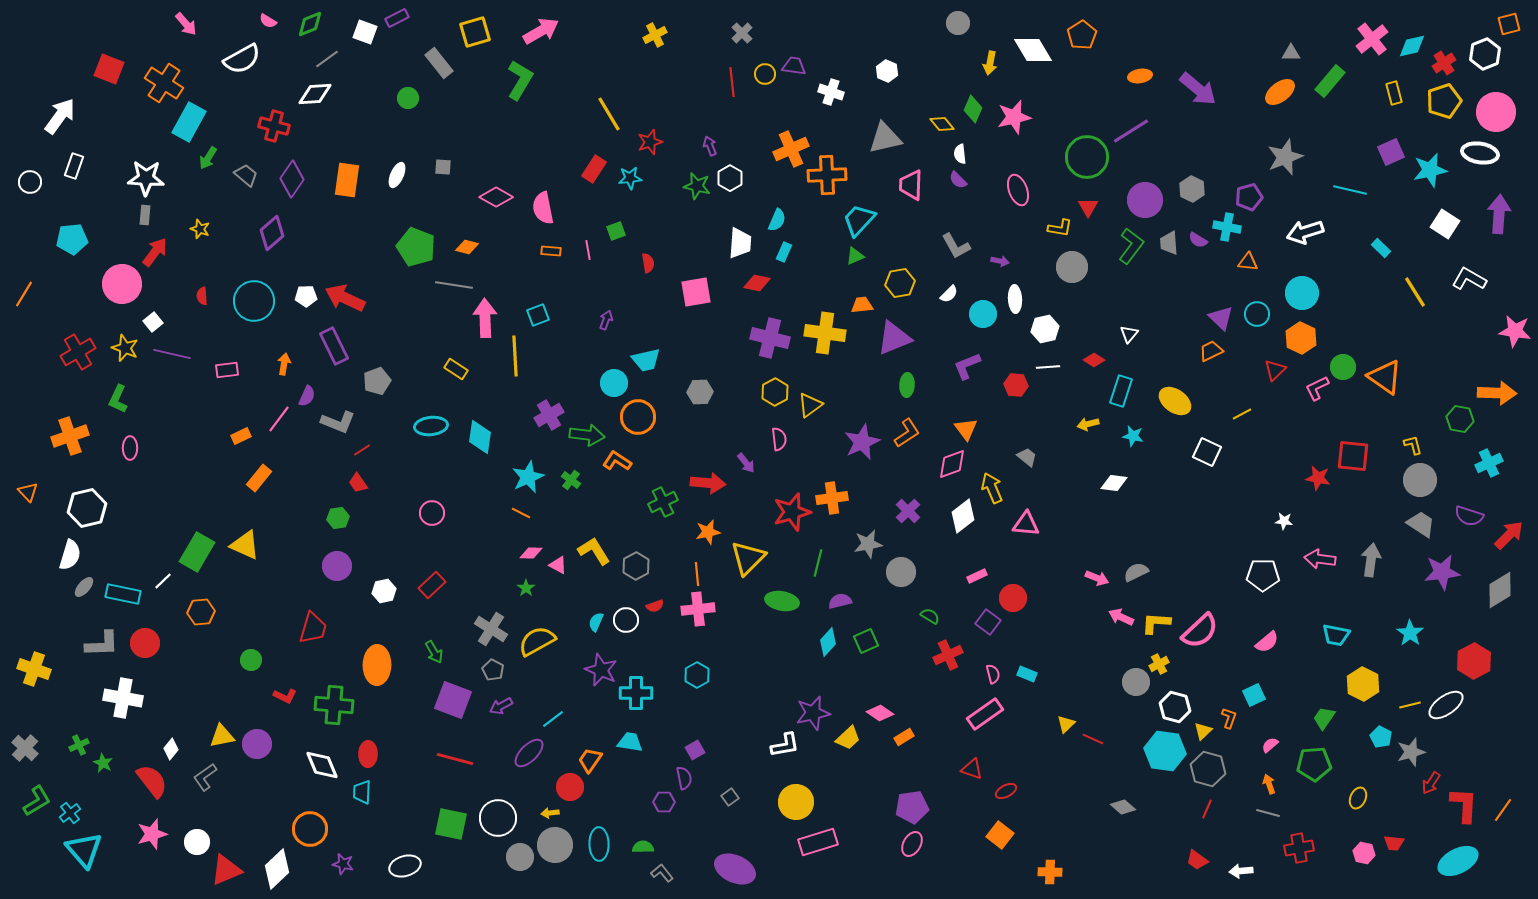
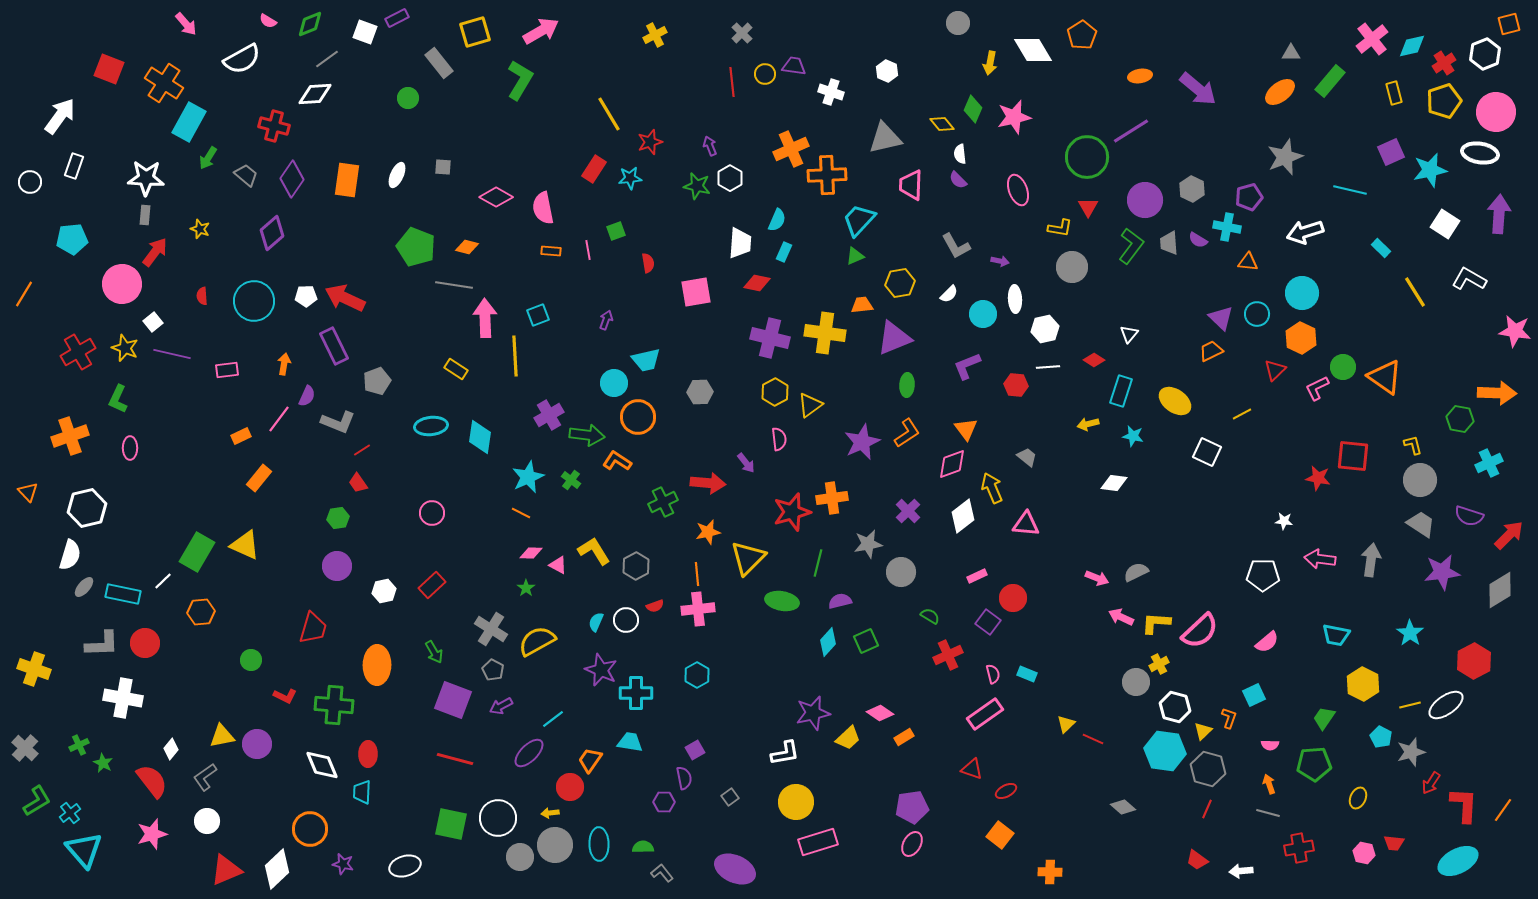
white L-shape at (785, 745): moved 8 px down
pink semicircle at (1270, 745): rotated 138 degrees counterclockwise
white circle at (197, 842): moved 10 px right, 21 px up
